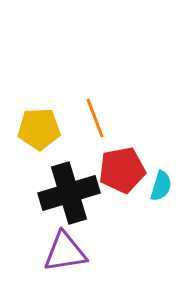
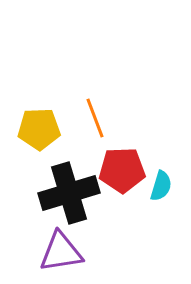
red pentagon: rotated 9 degrees clockwise
purple triangle: moved 4 px left
